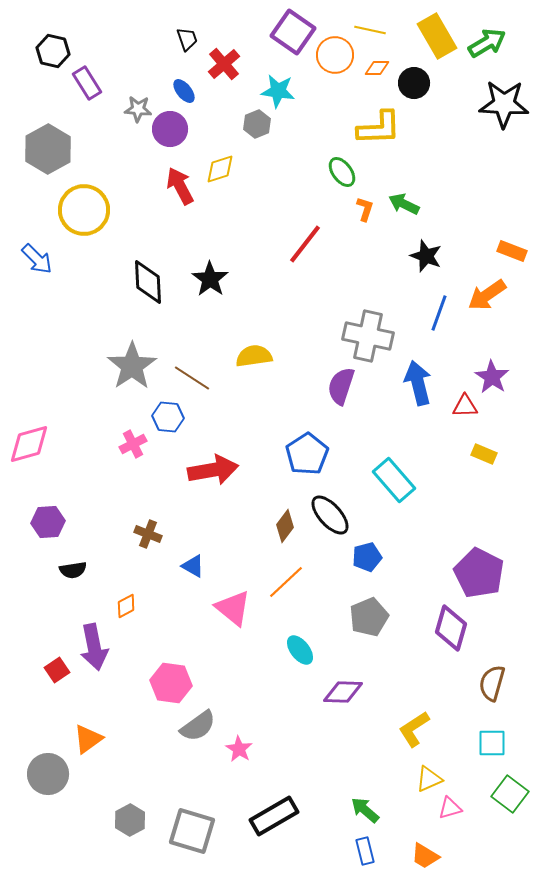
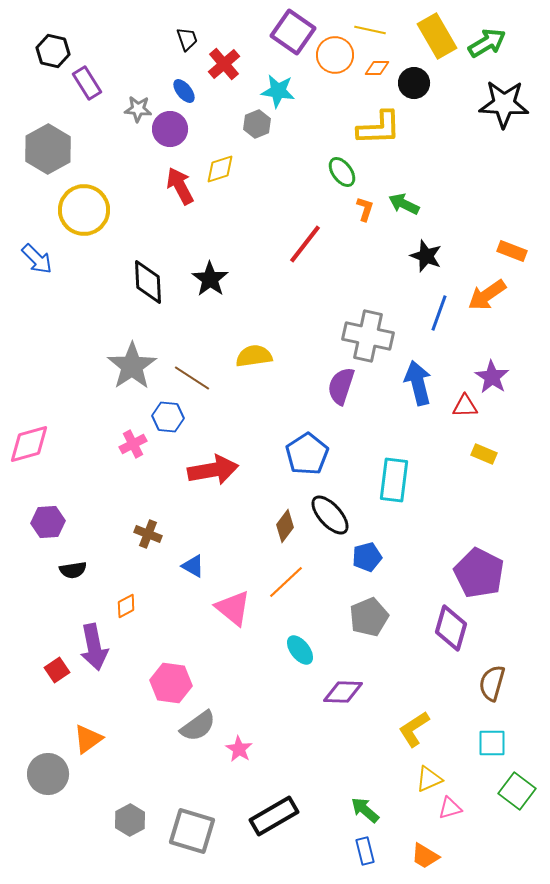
cyan rectangle at (394, 480): rotated 48 degrees clockwise
green square at (510, 794): moved 7 px right, 3 px up
